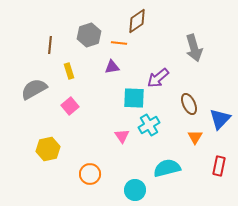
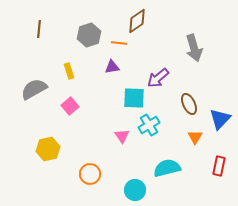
brown line: moved 11 px left, 16 px up
